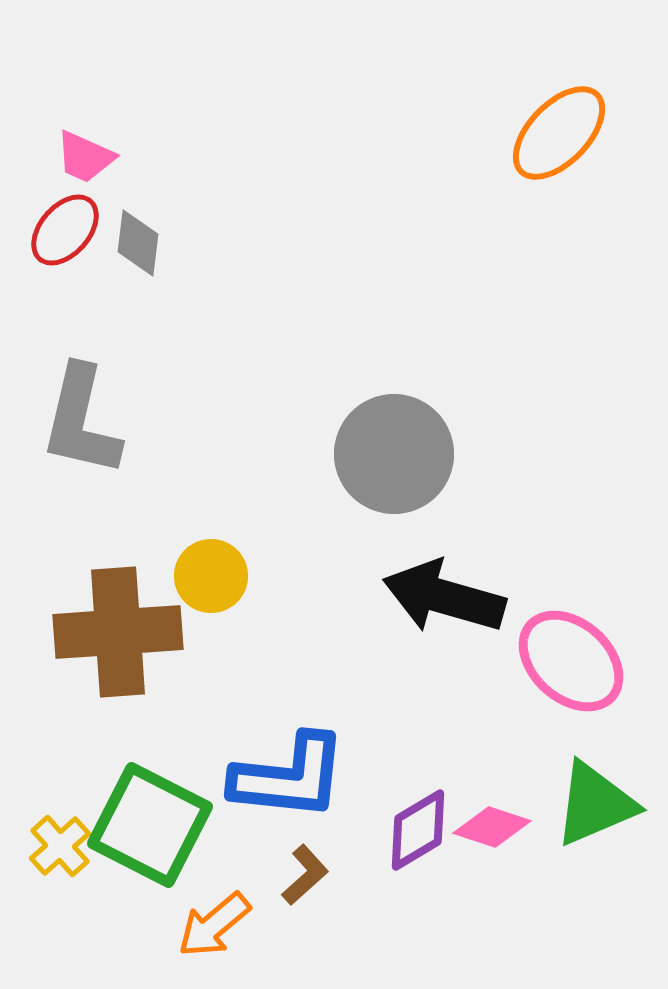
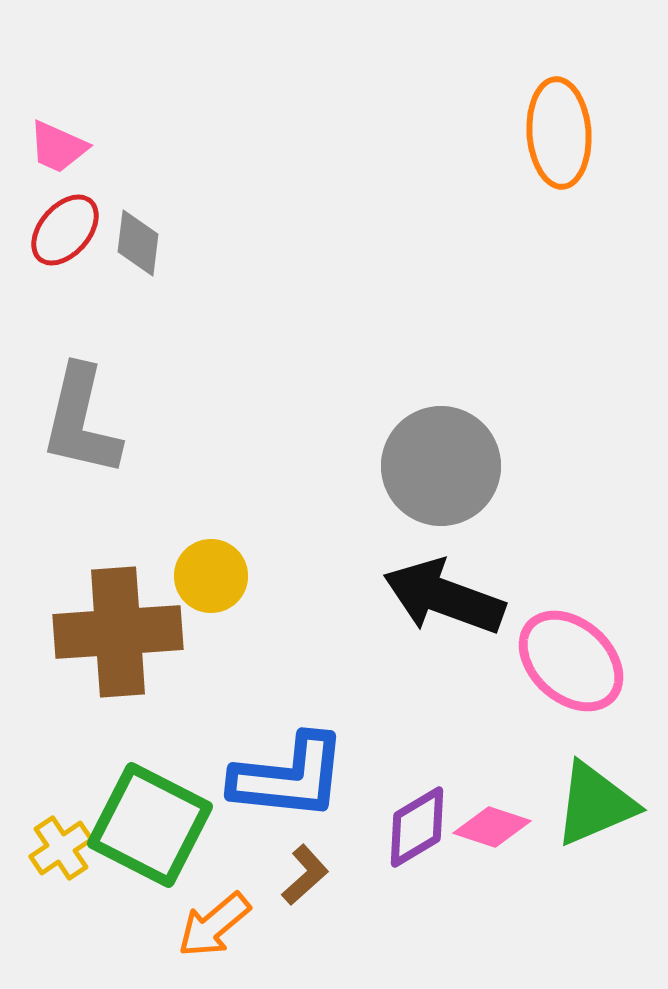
orange ellipse: rotated 48 degrees counterclockwise
pink trapezoid: moved 27 px left, 10 px up
gray circle: moved 47 px right, 12 px down
black arrow: rotated 4 degrees clockwise
purple diamond: moved 1 px left, 3 px up
yellow cross: moved 1 px right, 2 px down; rotated 8 degrees clockwise
